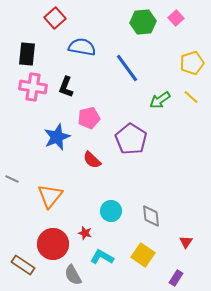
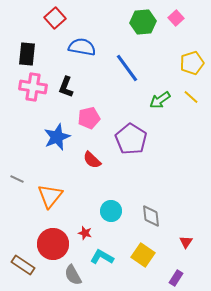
gray line: moved 5 px right
